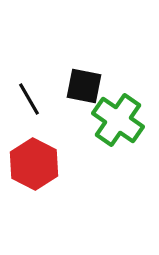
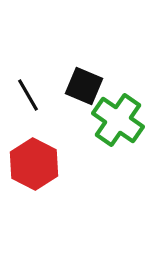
black square: rotated 12 degrees clockwise
black line: moved 1 px left, 4 px up
